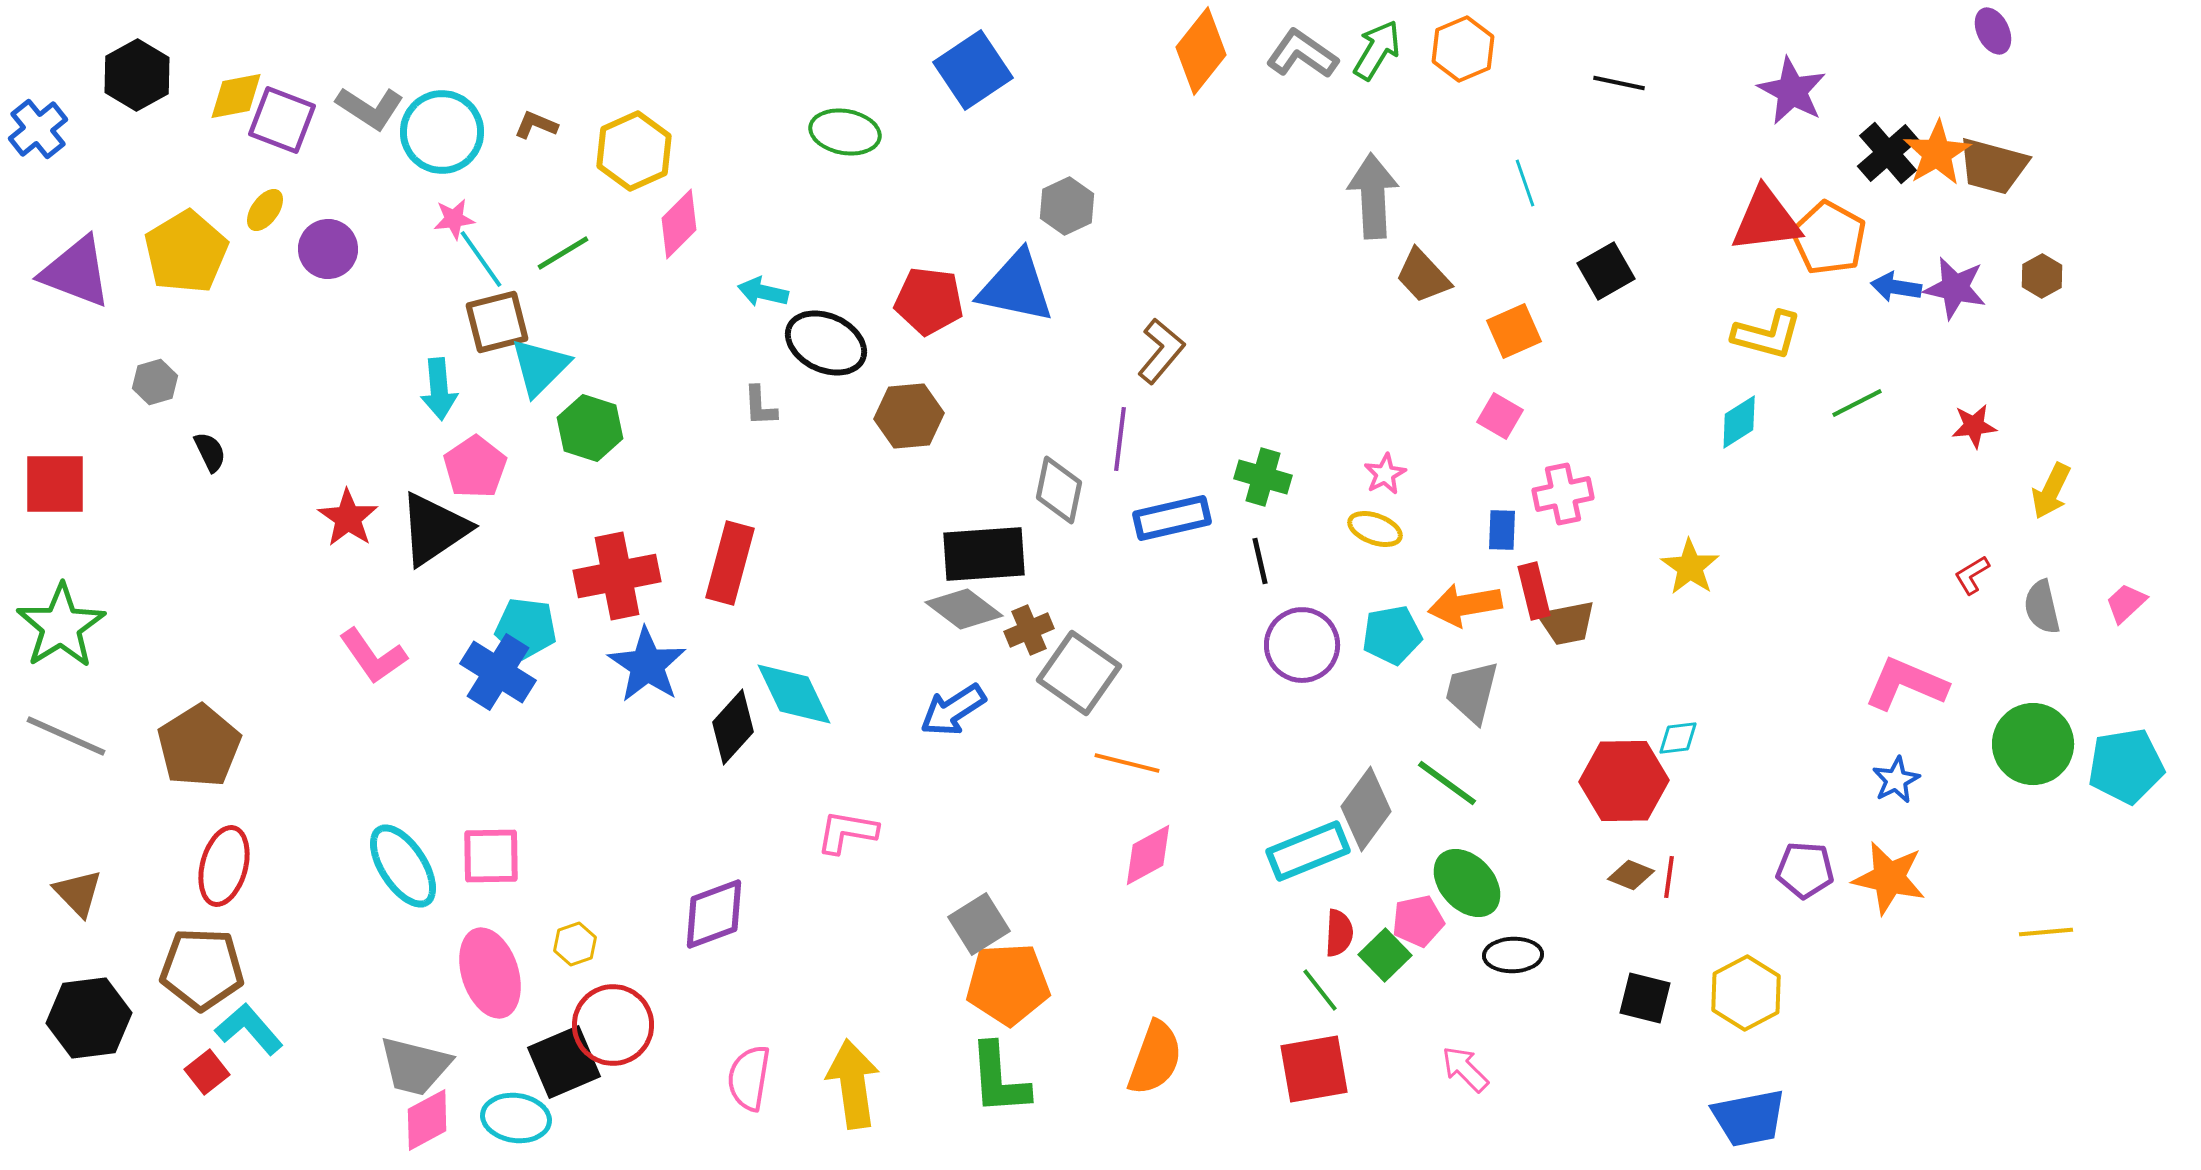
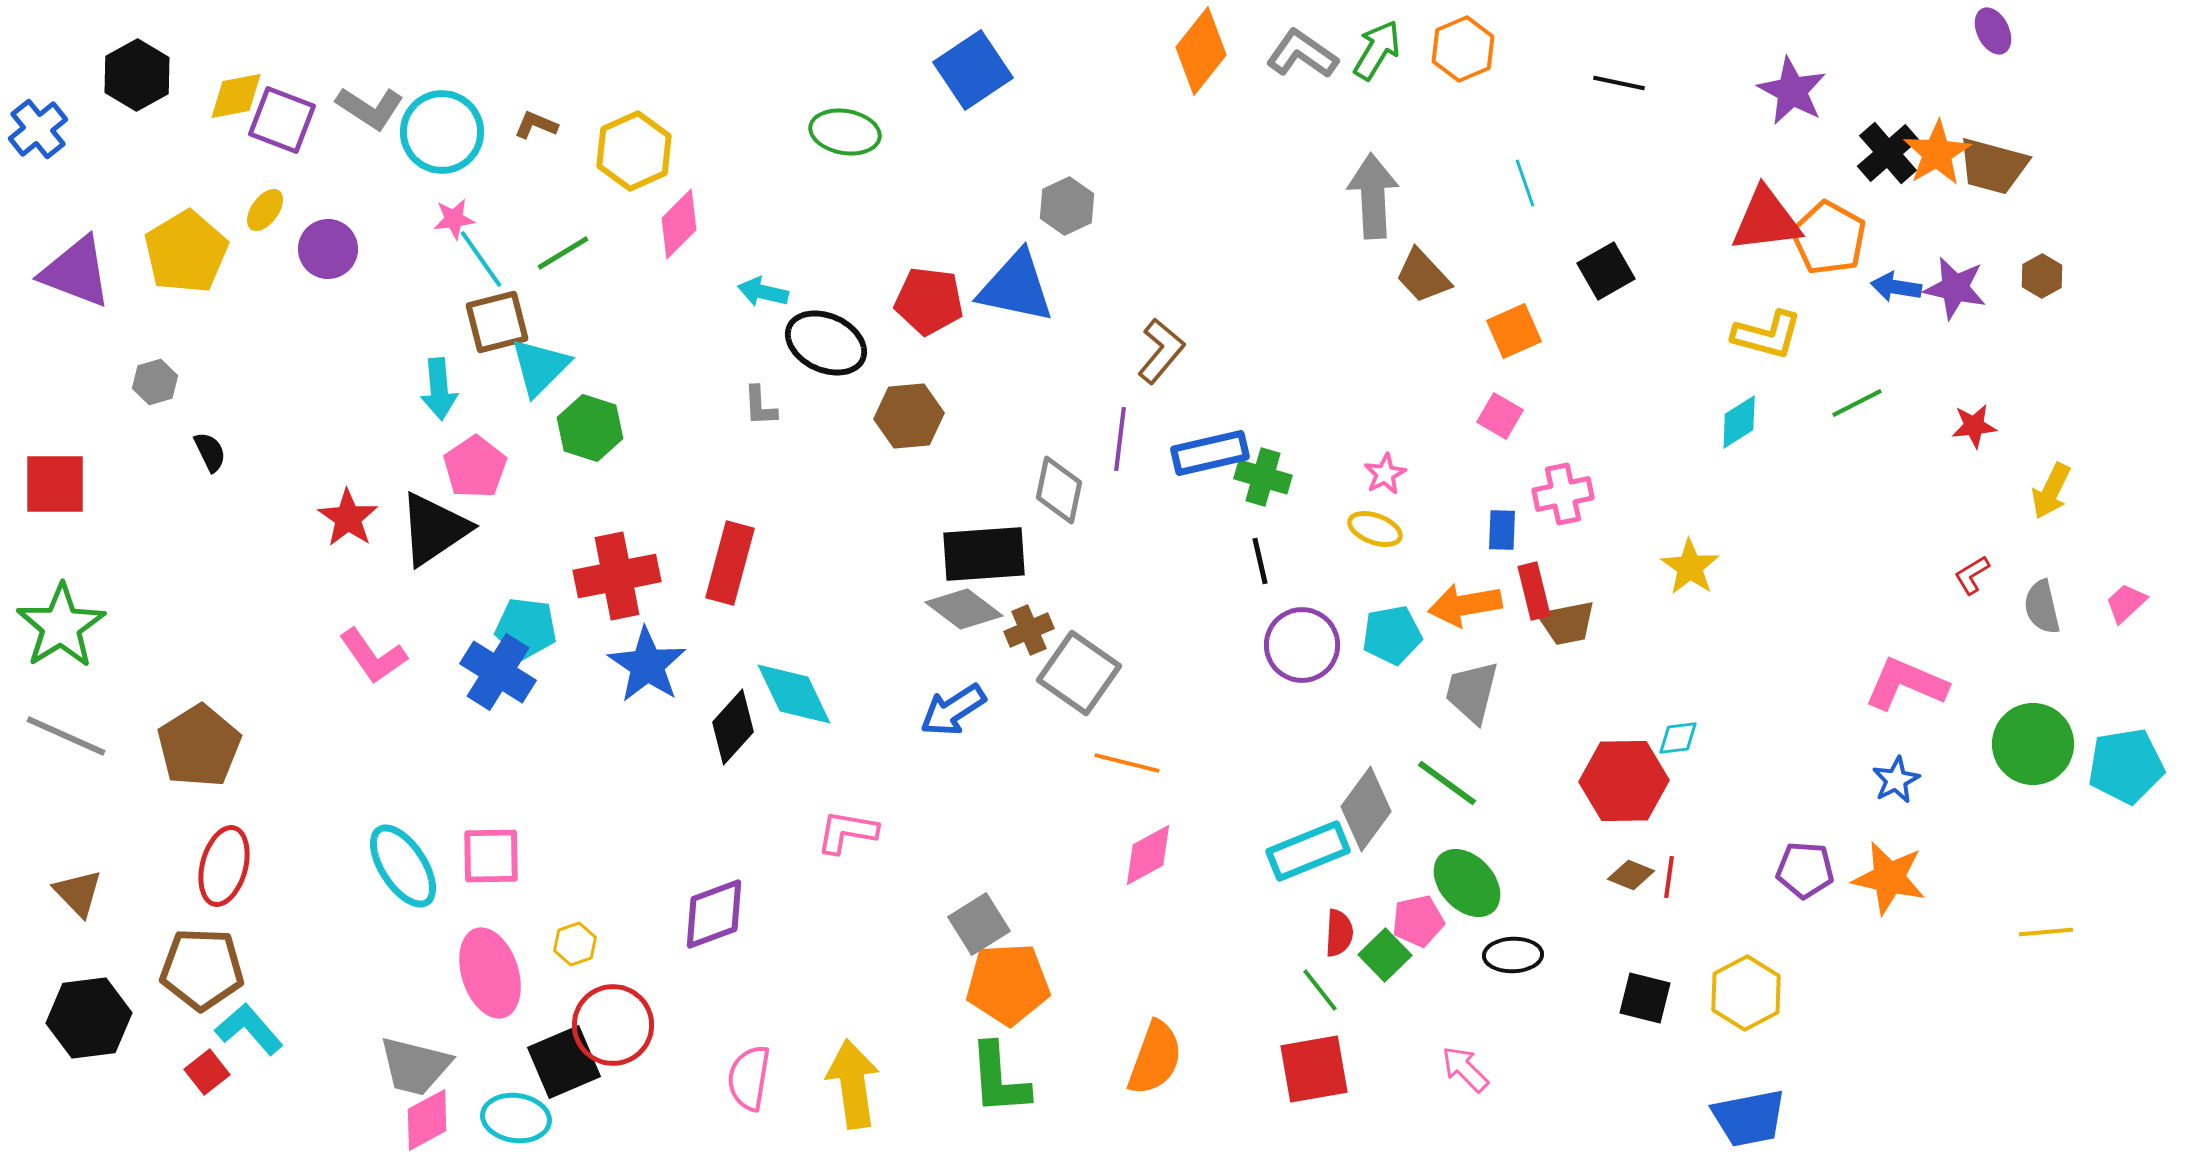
blue rectangle at (1172, 518): moved 38 px right, 65 px up
